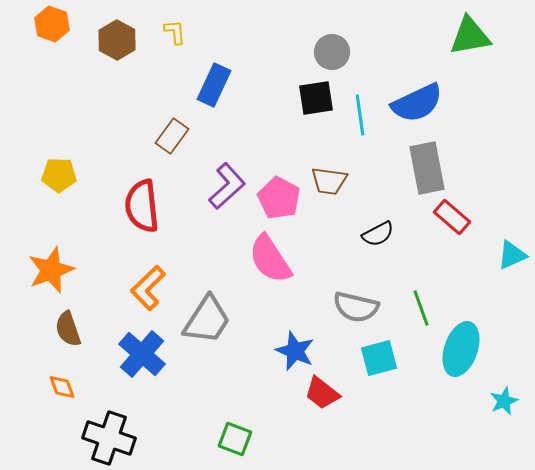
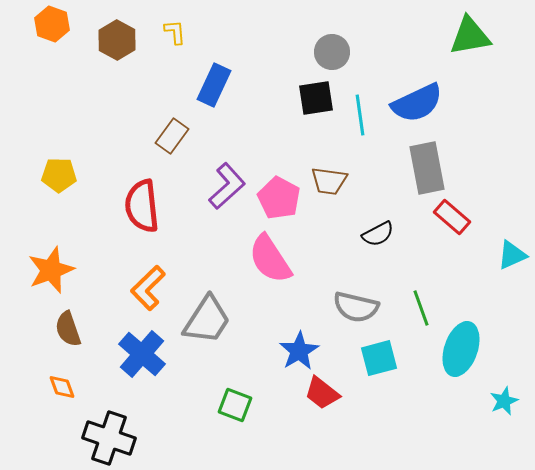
blue star: moved 4 px right; rotated 18 degrees clockwise
green square: moved 34 px up
